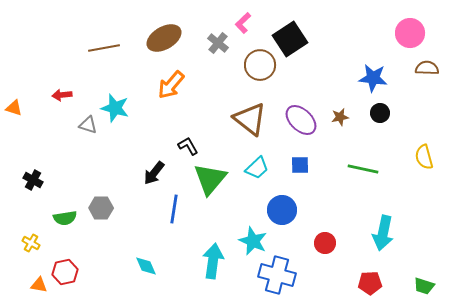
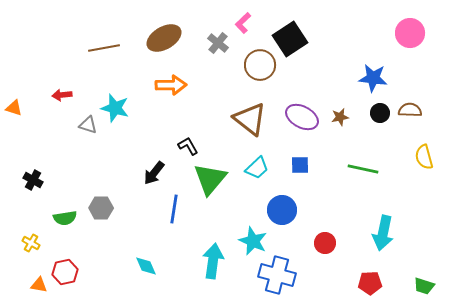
brown semicircle at (427, 68): moved 17 px left, 42 px down
orange arrow at (171, 85): rotated 132 degrees counterclockwise
purple ellipse at (301, 120): moved 1 px right, 3 px up; rotated 16 degrees counterclockwise
